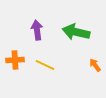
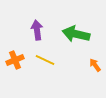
green arrow: moved 2 px down
orange cross: rotated 18 degrees counterclockwise
yellow line: moved 5 px up
